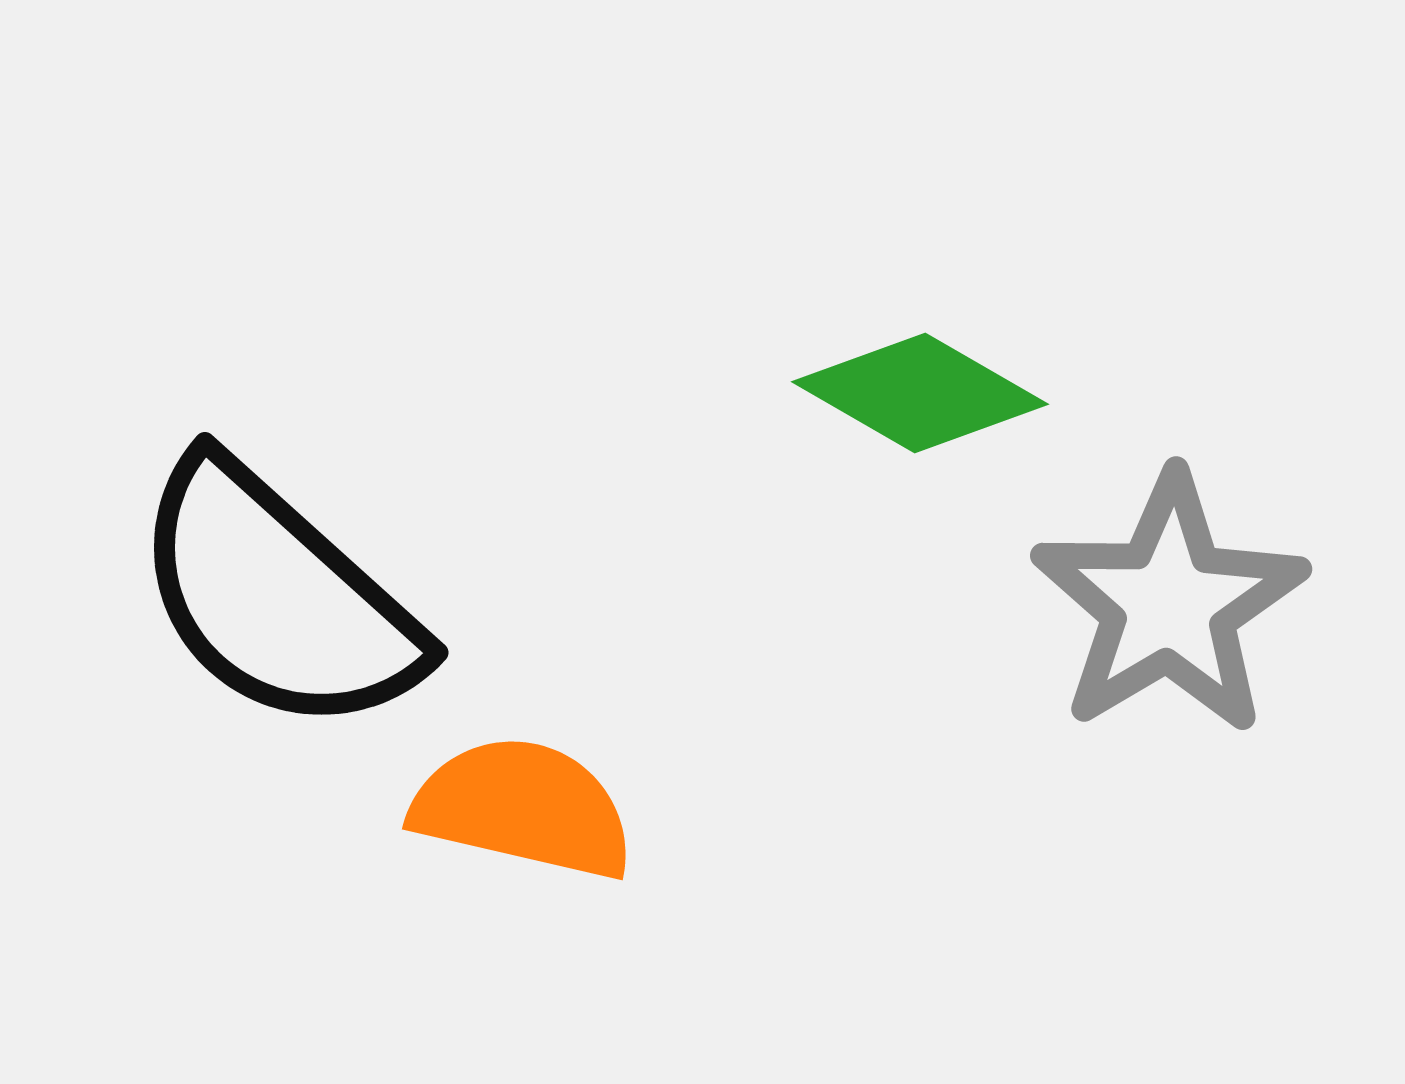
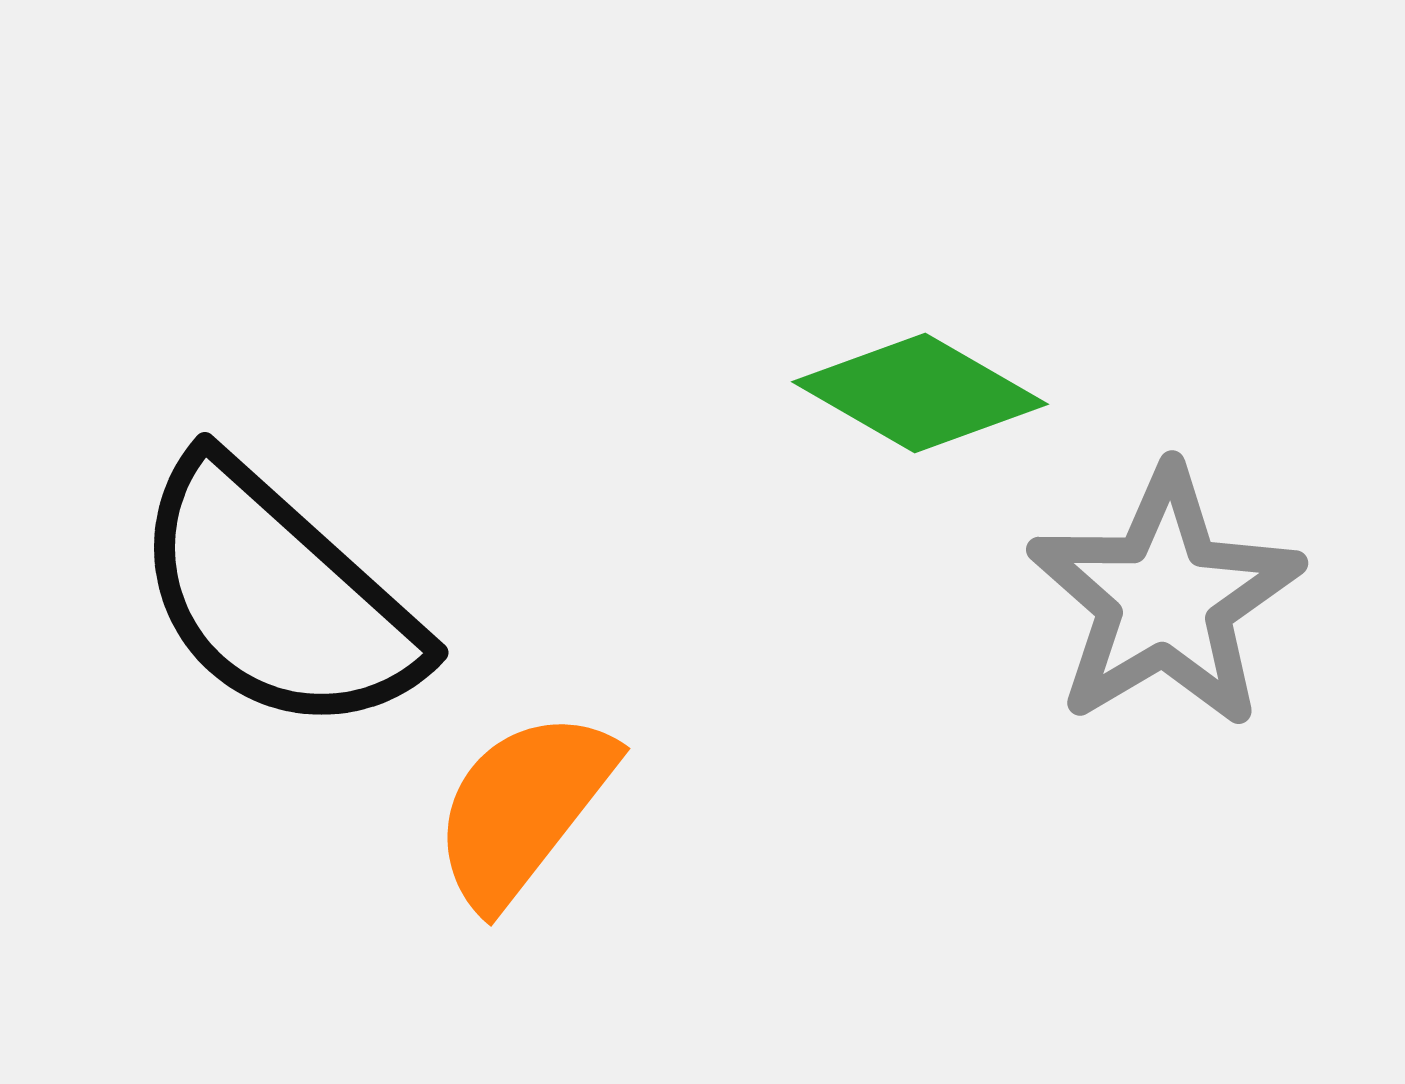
gray star: moved 4 px left, 6 px up
orange semicircle: rotated 65 degrees counterclockwise
